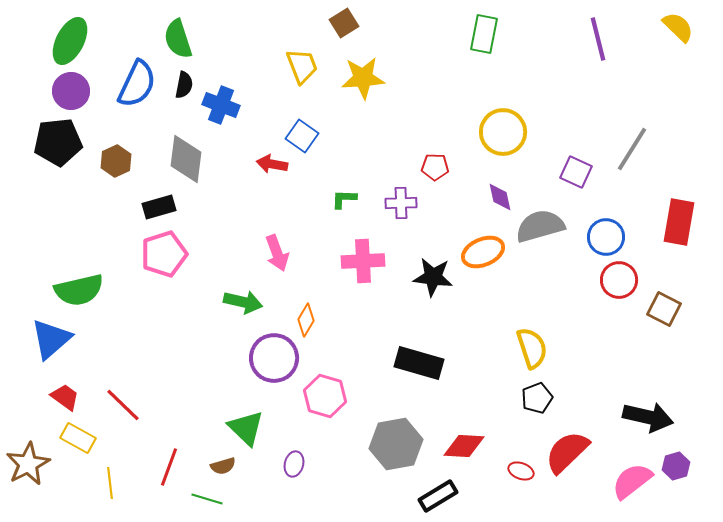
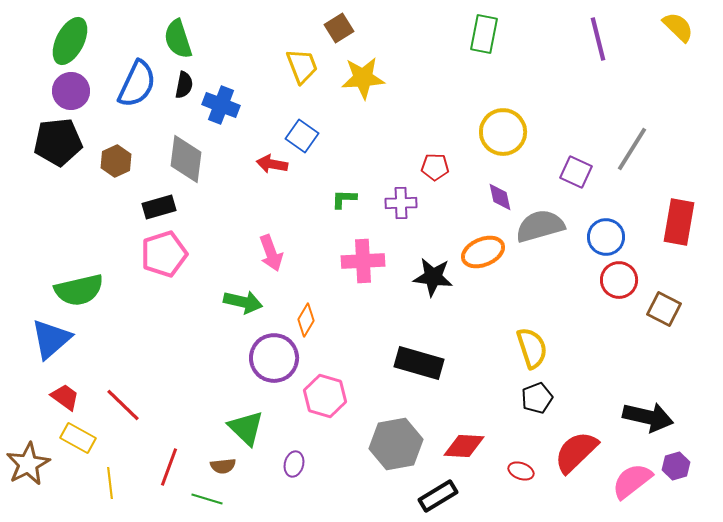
brown square at (344, 23): moved 5 px left, 5 px down
pink arrow at (277, 253): moved 6 px left
red semicircle at (567, 452): moved 9 px right
brown semicircle at (223, 466): rotated 10 degrees clockwise
